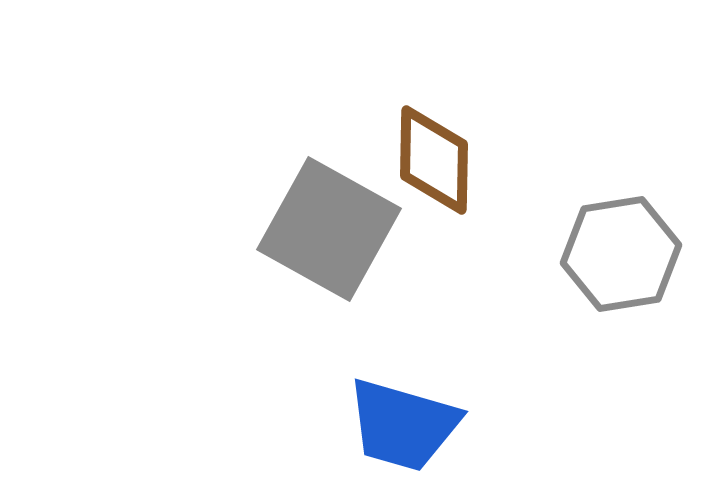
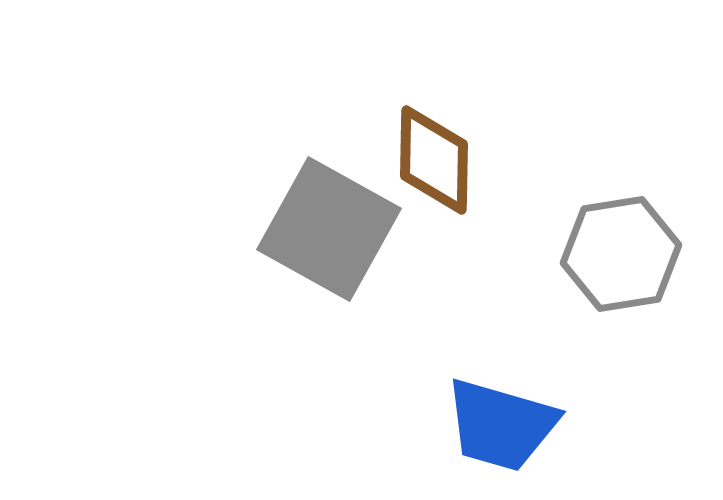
blue trapezoid: moved 98 px right
